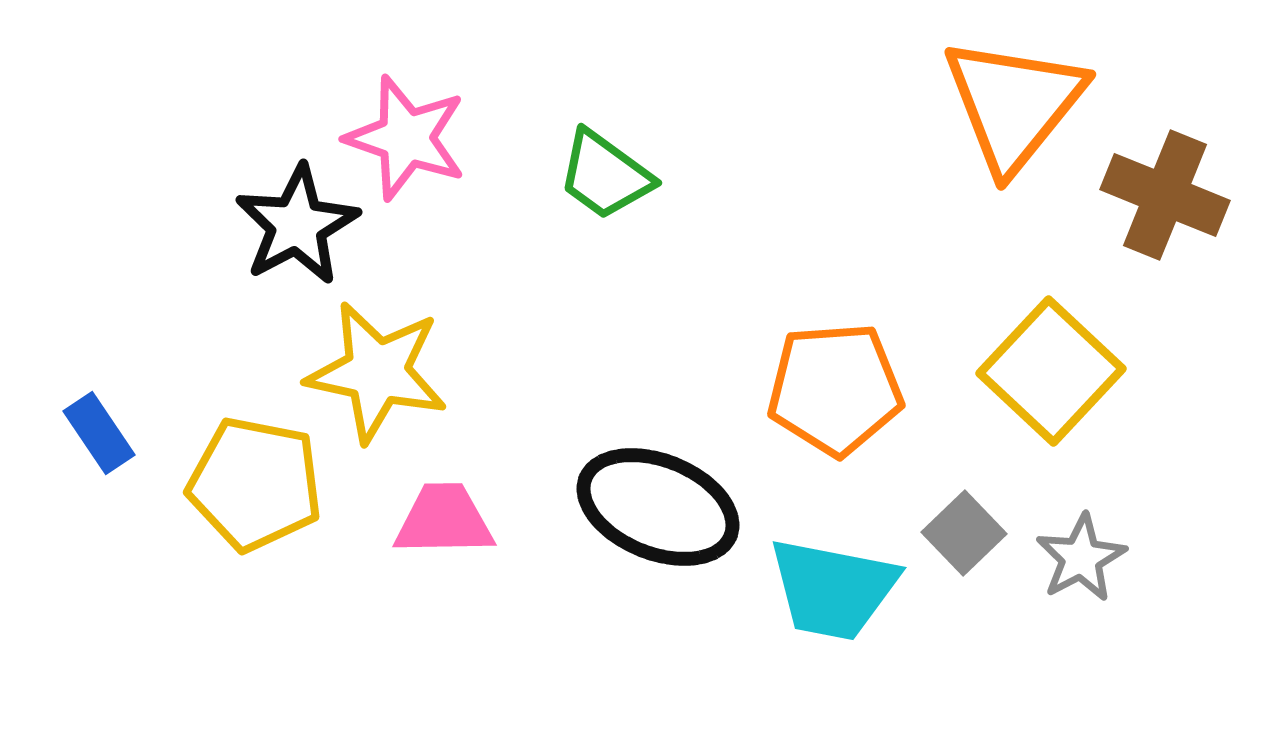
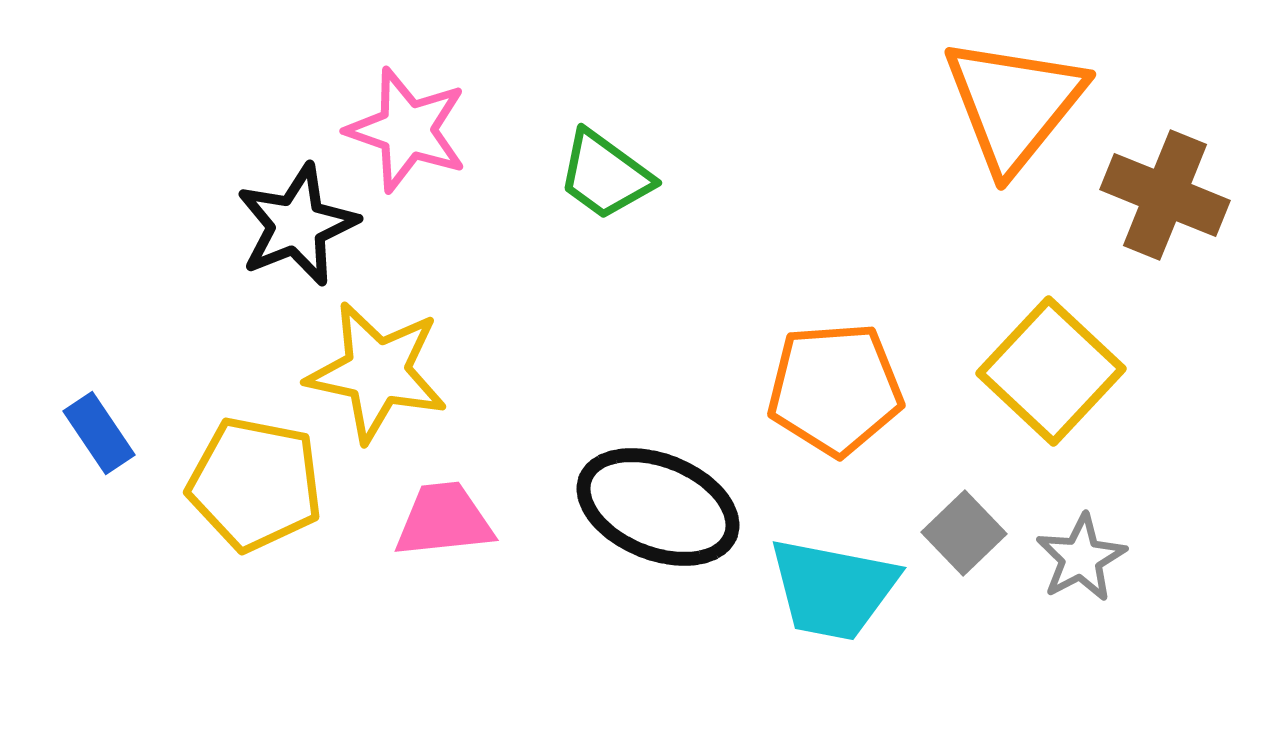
pink star: moved 1 px right, 8 px up
black star: rotated 6 degrees clockwise
pink trapezoid: rotated 5 degrees counterclockwise
